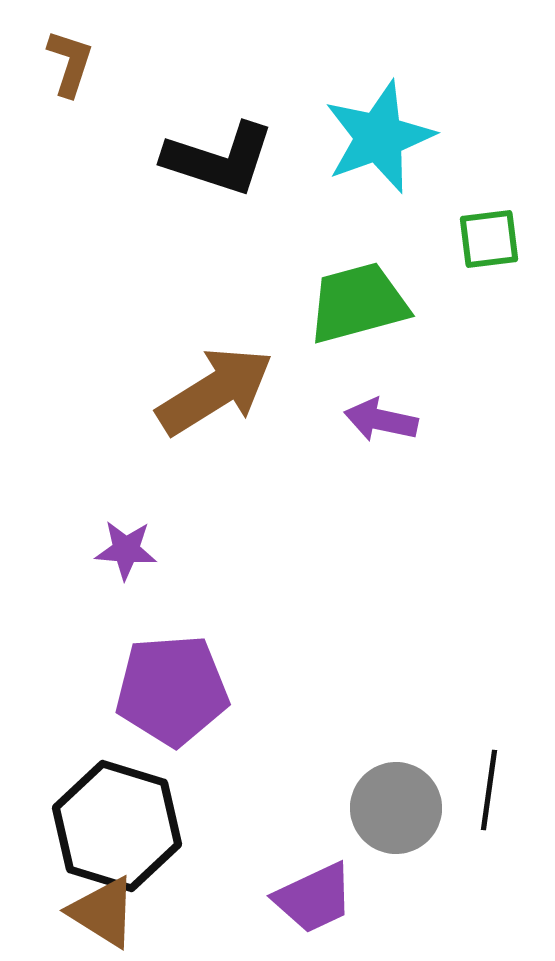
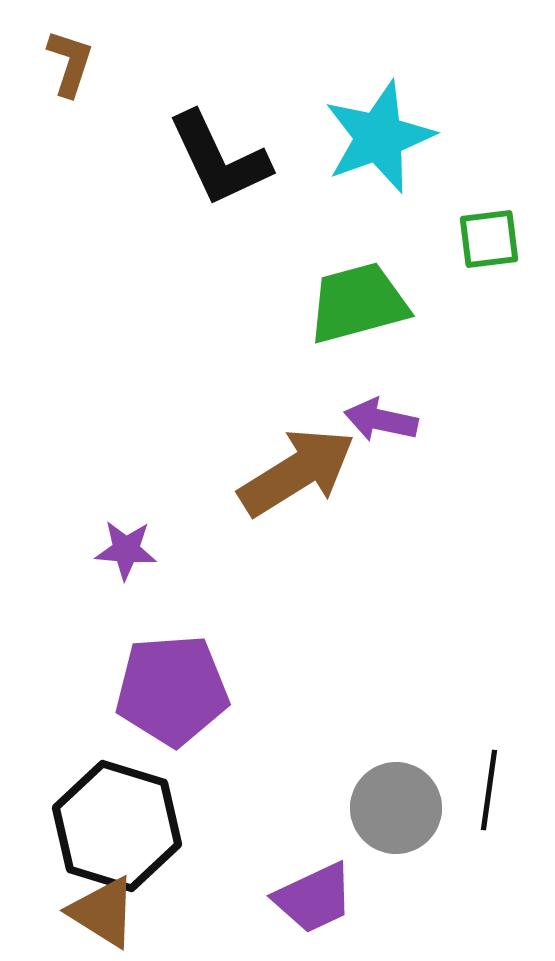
black L-shape: rotated 47 degrees clockwise
brown arrow: moved 82 px right, 81 px down
